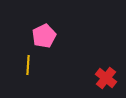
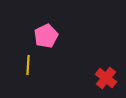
pink pentagon: moved 2 px right
